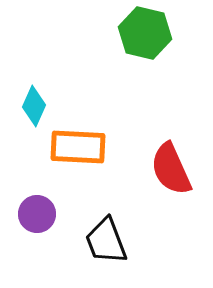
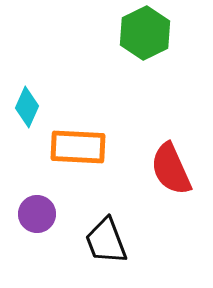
green hexagon: rotated 21 degrees clockwise
cyan diamond: moved 7 px left, 1 px down
